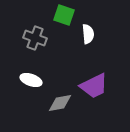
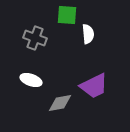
green square: moved 3 px right; rotated 15 degrees counterclockwise
